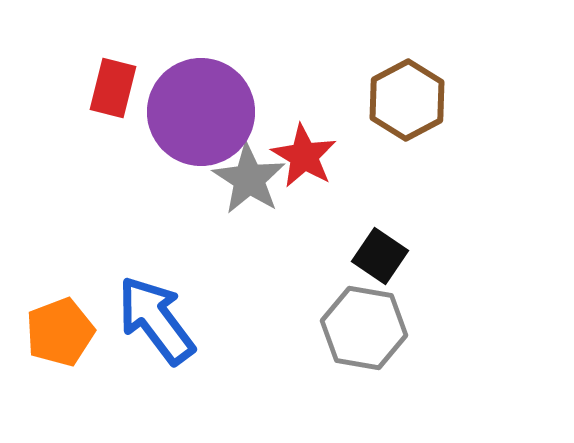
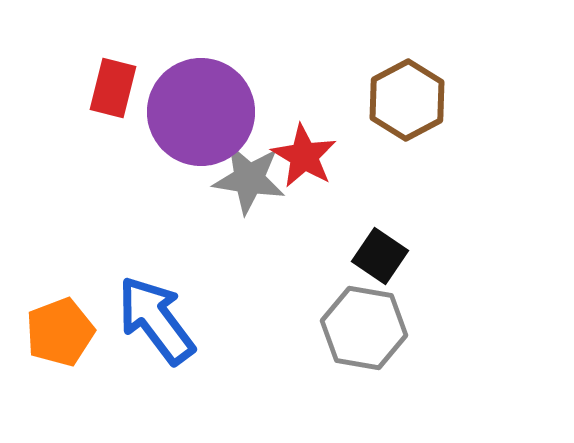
gray star: rotated 24 degrees counterclockwise
